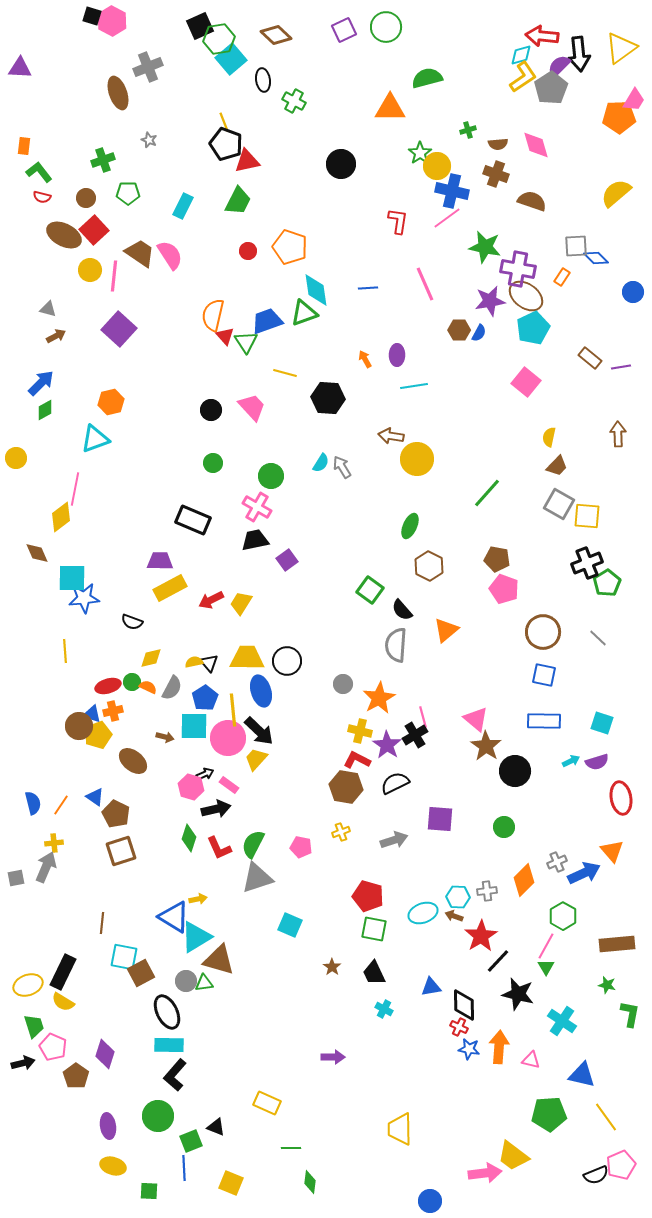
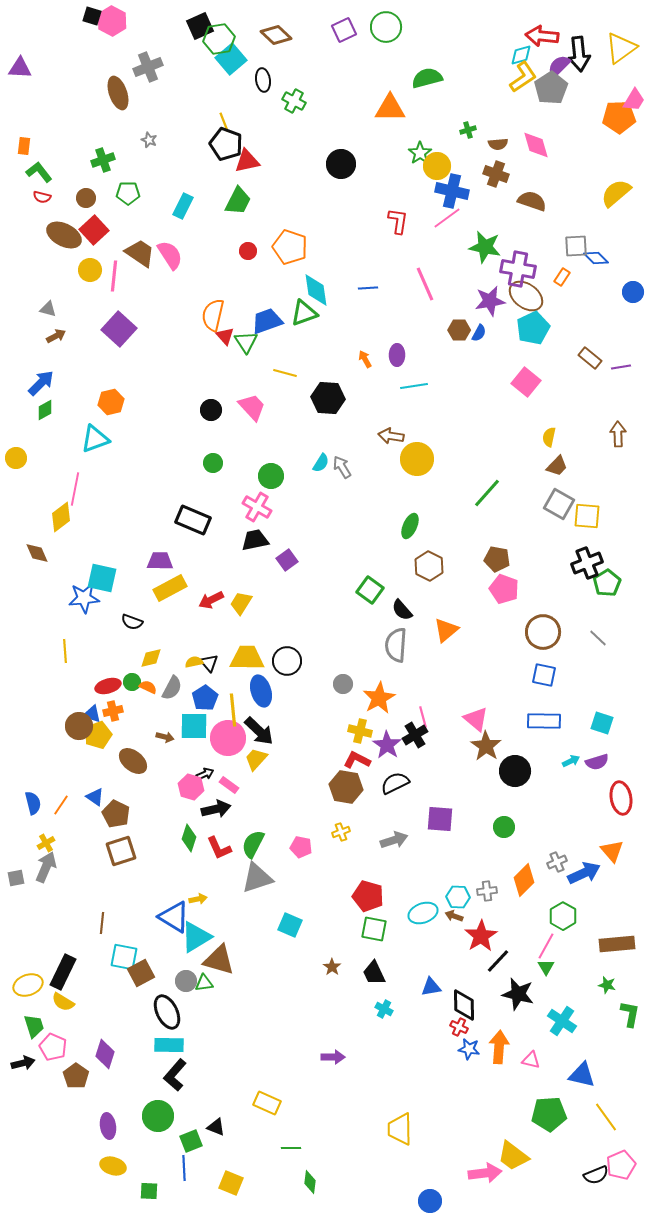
cyan square at (72, 578): moved 30 px right; rotated 12 degrees clockwise
yellow cross at (54, 843): moved 8 px left; rotated 24 degrees counterclockwise
